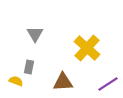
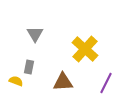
yellow cross: moved 2 px left, 1 px down
purple line: moved 2 px left, 1 px up; rotated 30 degrees counterclockwise
